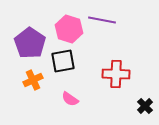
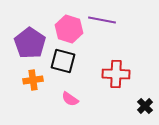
black square: rotated 25 degrees clockwise
orange cross: rotated 18 degrees clockwise
